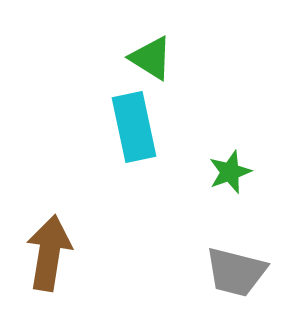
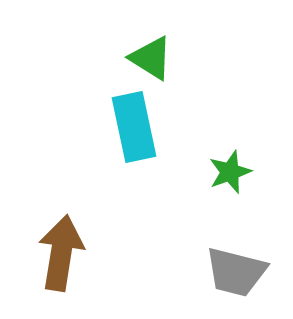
brown arrow: moved 12 px right
